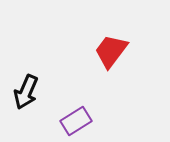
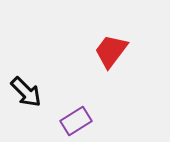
black arrow: rotated 68 degrees counterclockwise
